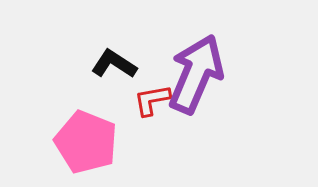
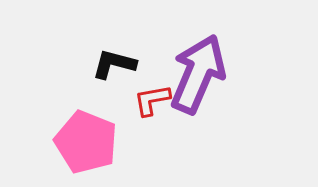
black L-shape: rotated 18 degrees counterclockwise
purple arrow: moved 2 px right
